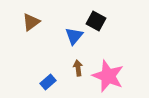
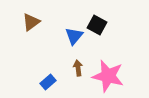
black square: moved 1 px right, 4 px down
pink star: rotated 8 degrees counterclockwise
